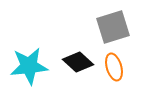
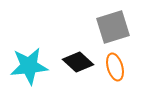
orange ellipse: moved 1 px right
